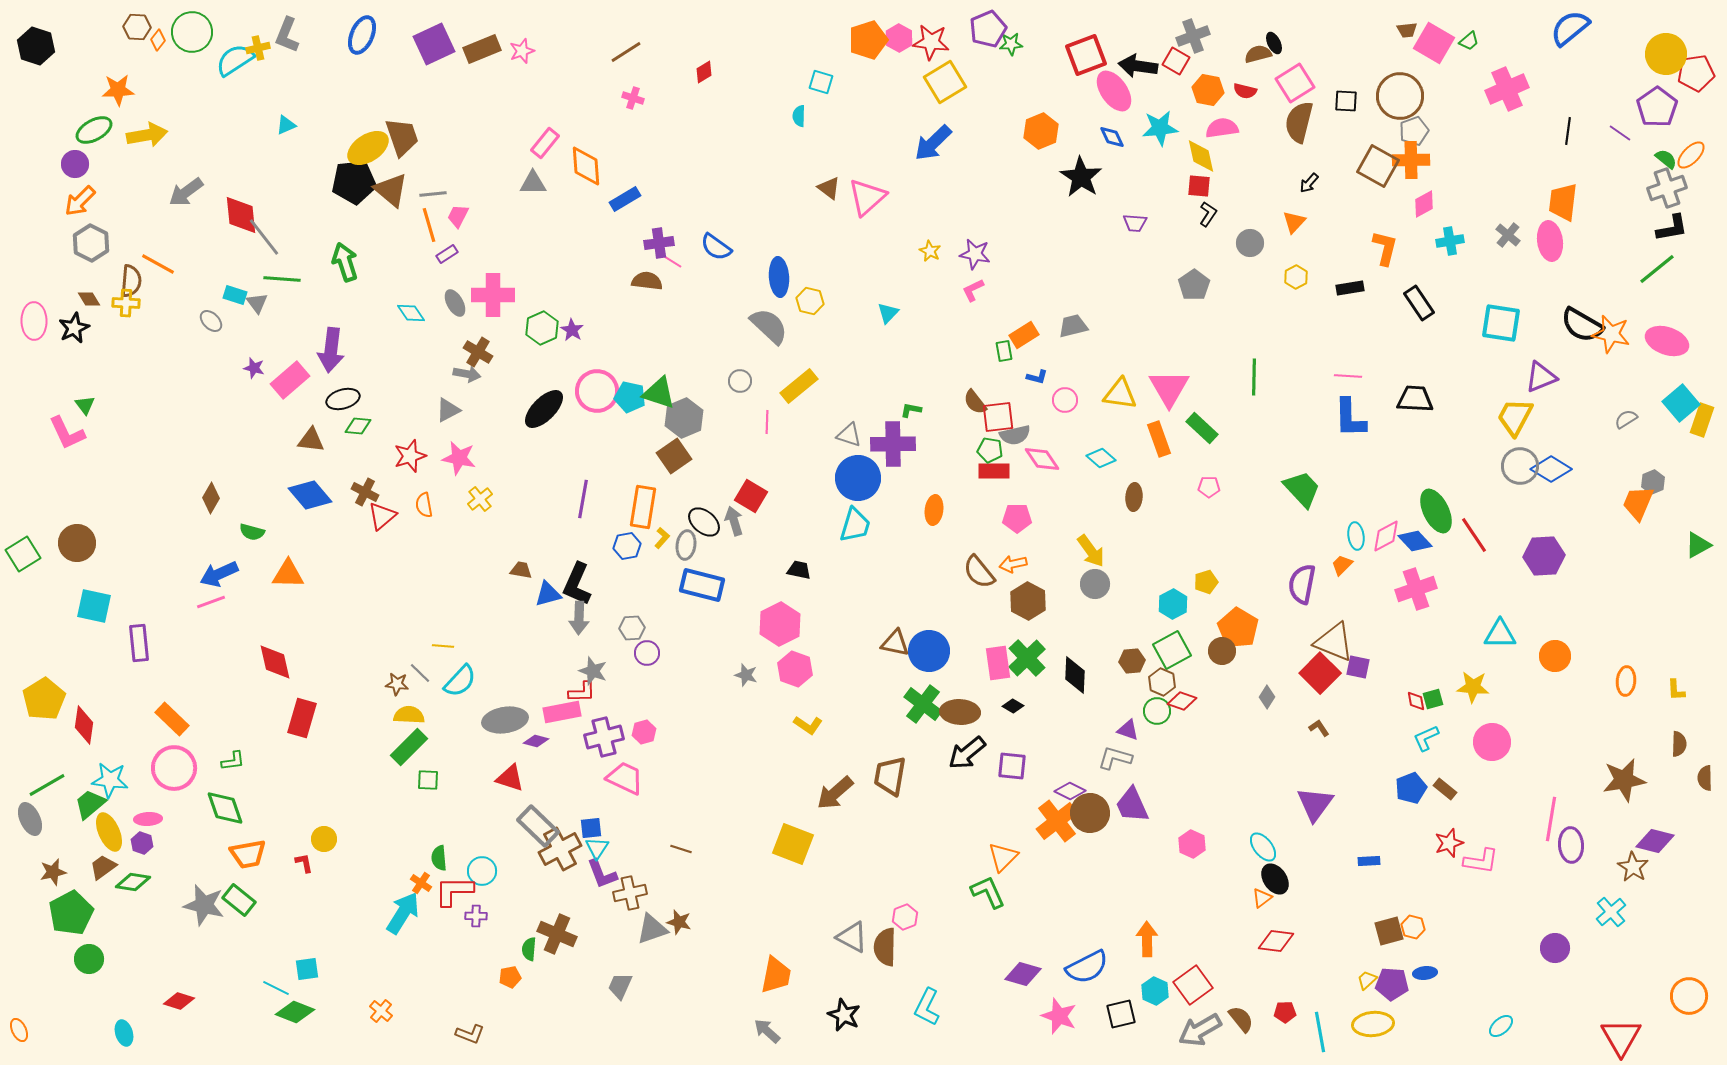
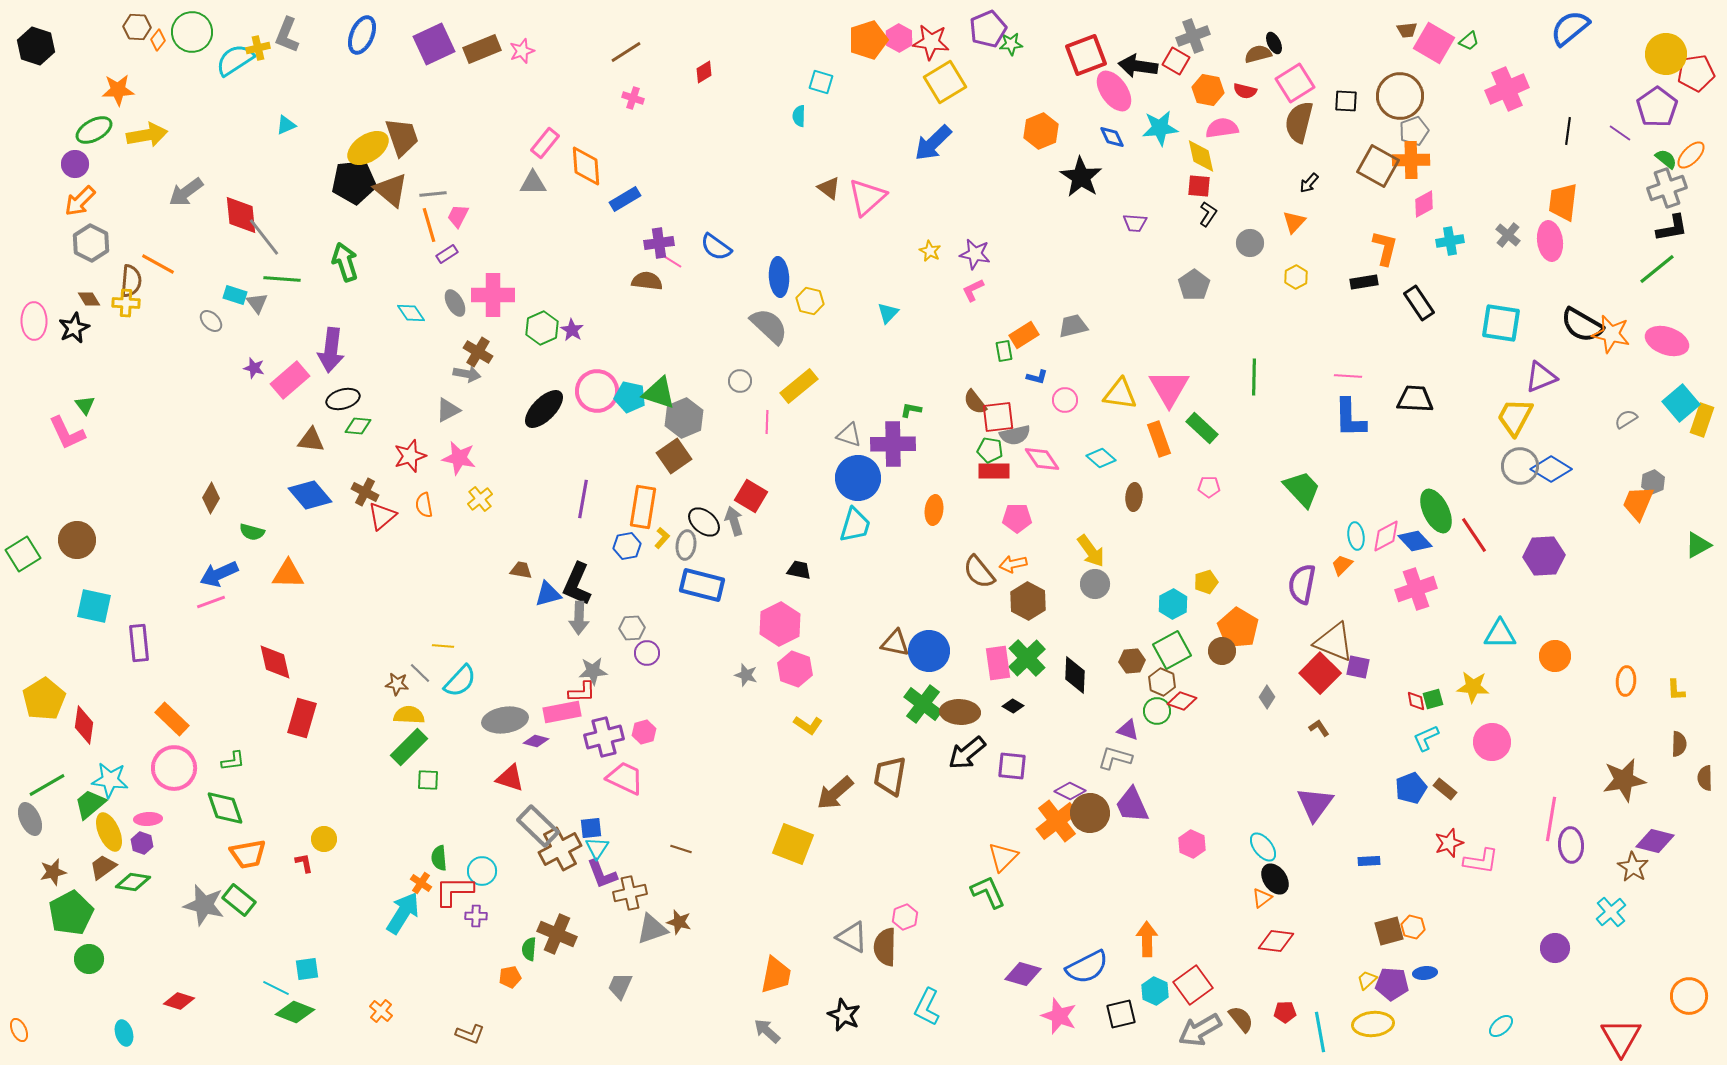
black rectangle at (1350, 288): moved 14 px right, 6 px up
brown circle at (77, 543): moved 3 px up
gray star at (593, 671): rotated 24 degrees counterclockwise
